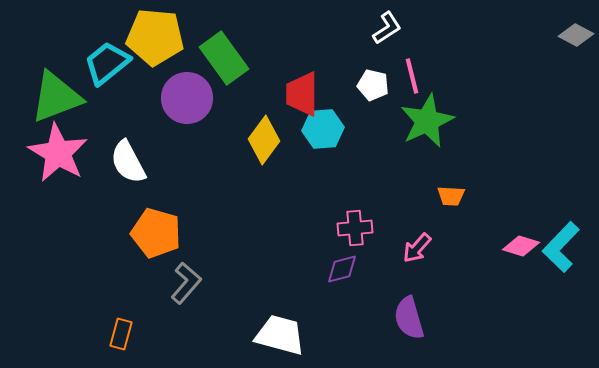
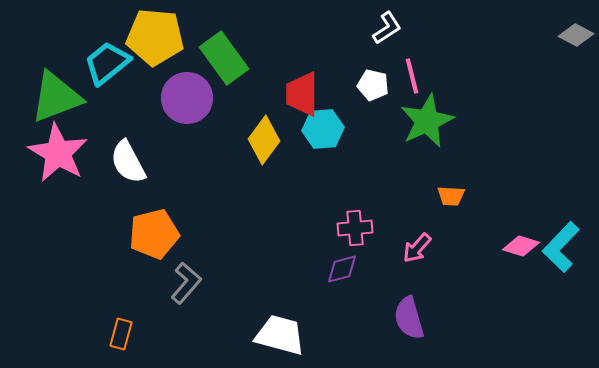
orange pentagon: moved 2 px left, 1 px down; rotated 30 degrees counterclockwise
